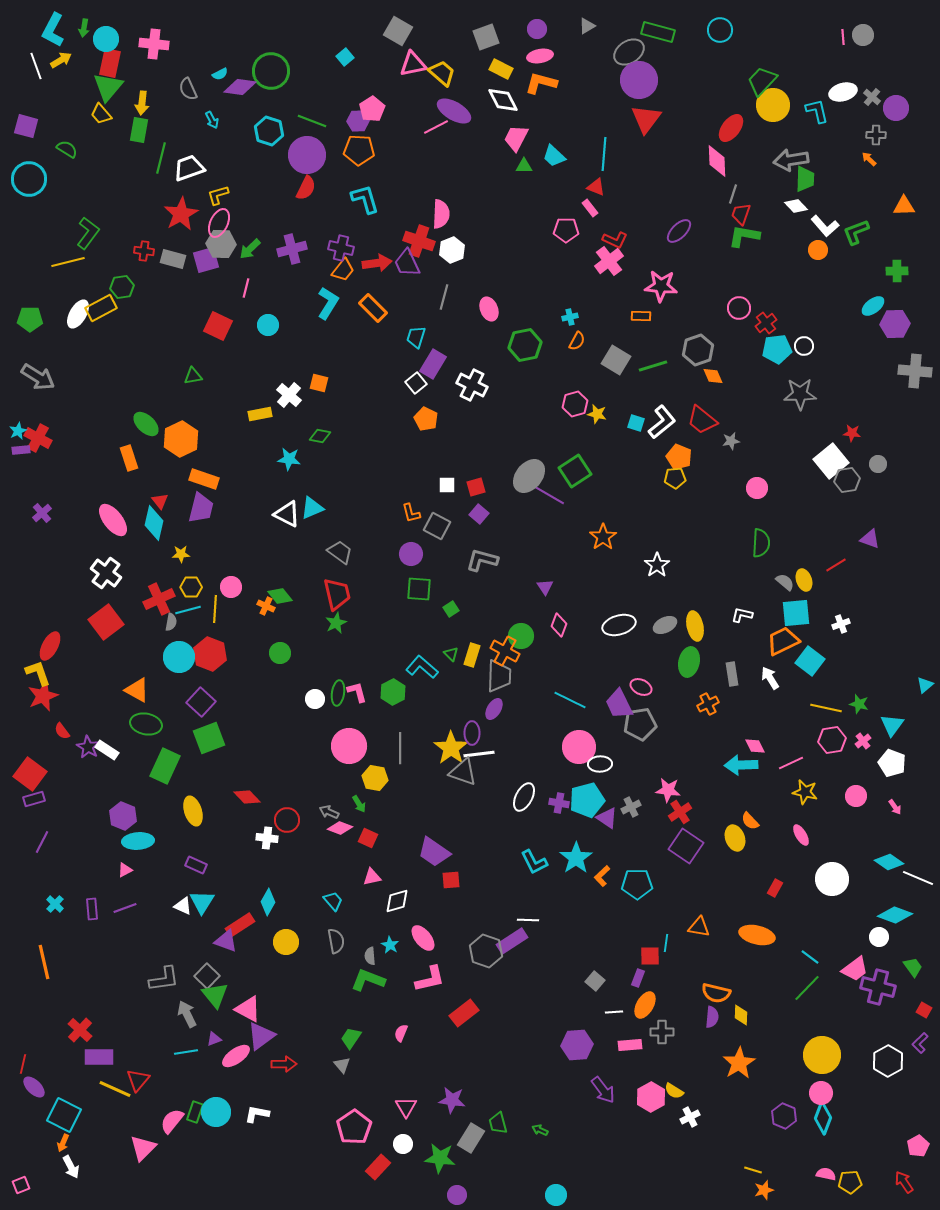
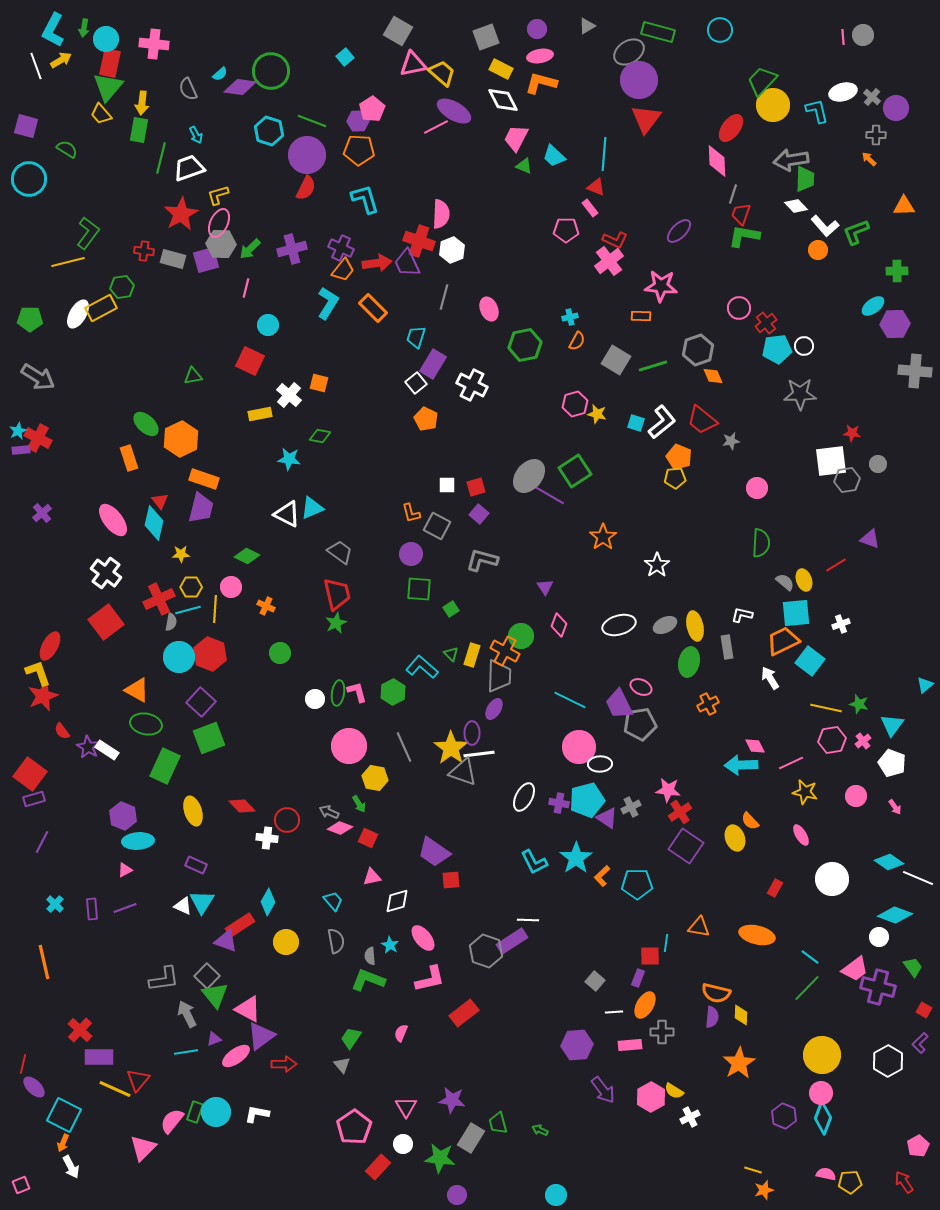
cyan semicircle at (220, 74): rotated 14 degrees counterclockwise
cyan arrow at (212, 120): moved 16 px left, 15 px down
green triangle at (524, 166): rotated 24 degrees clockwise
purple cross at (341, 248): rotated 10 degrees clockwise
red square at (218, 326): moved 32 px right, 35 px down
white square at (831, 461): rotated 32 degrees clockwise
green diamond at (280, 596): moved 33 px left, 40 px up; rotated 25 degrees counterclockwise
gray rectangle at (732, 674): moved 5 px left, 27 px up
gray line at (400, 748): moved 4 px right, 1 px up; rotated 24 degrees counterclockwise
red diamond at (247, 797): moved 5 px left, 9 px down
